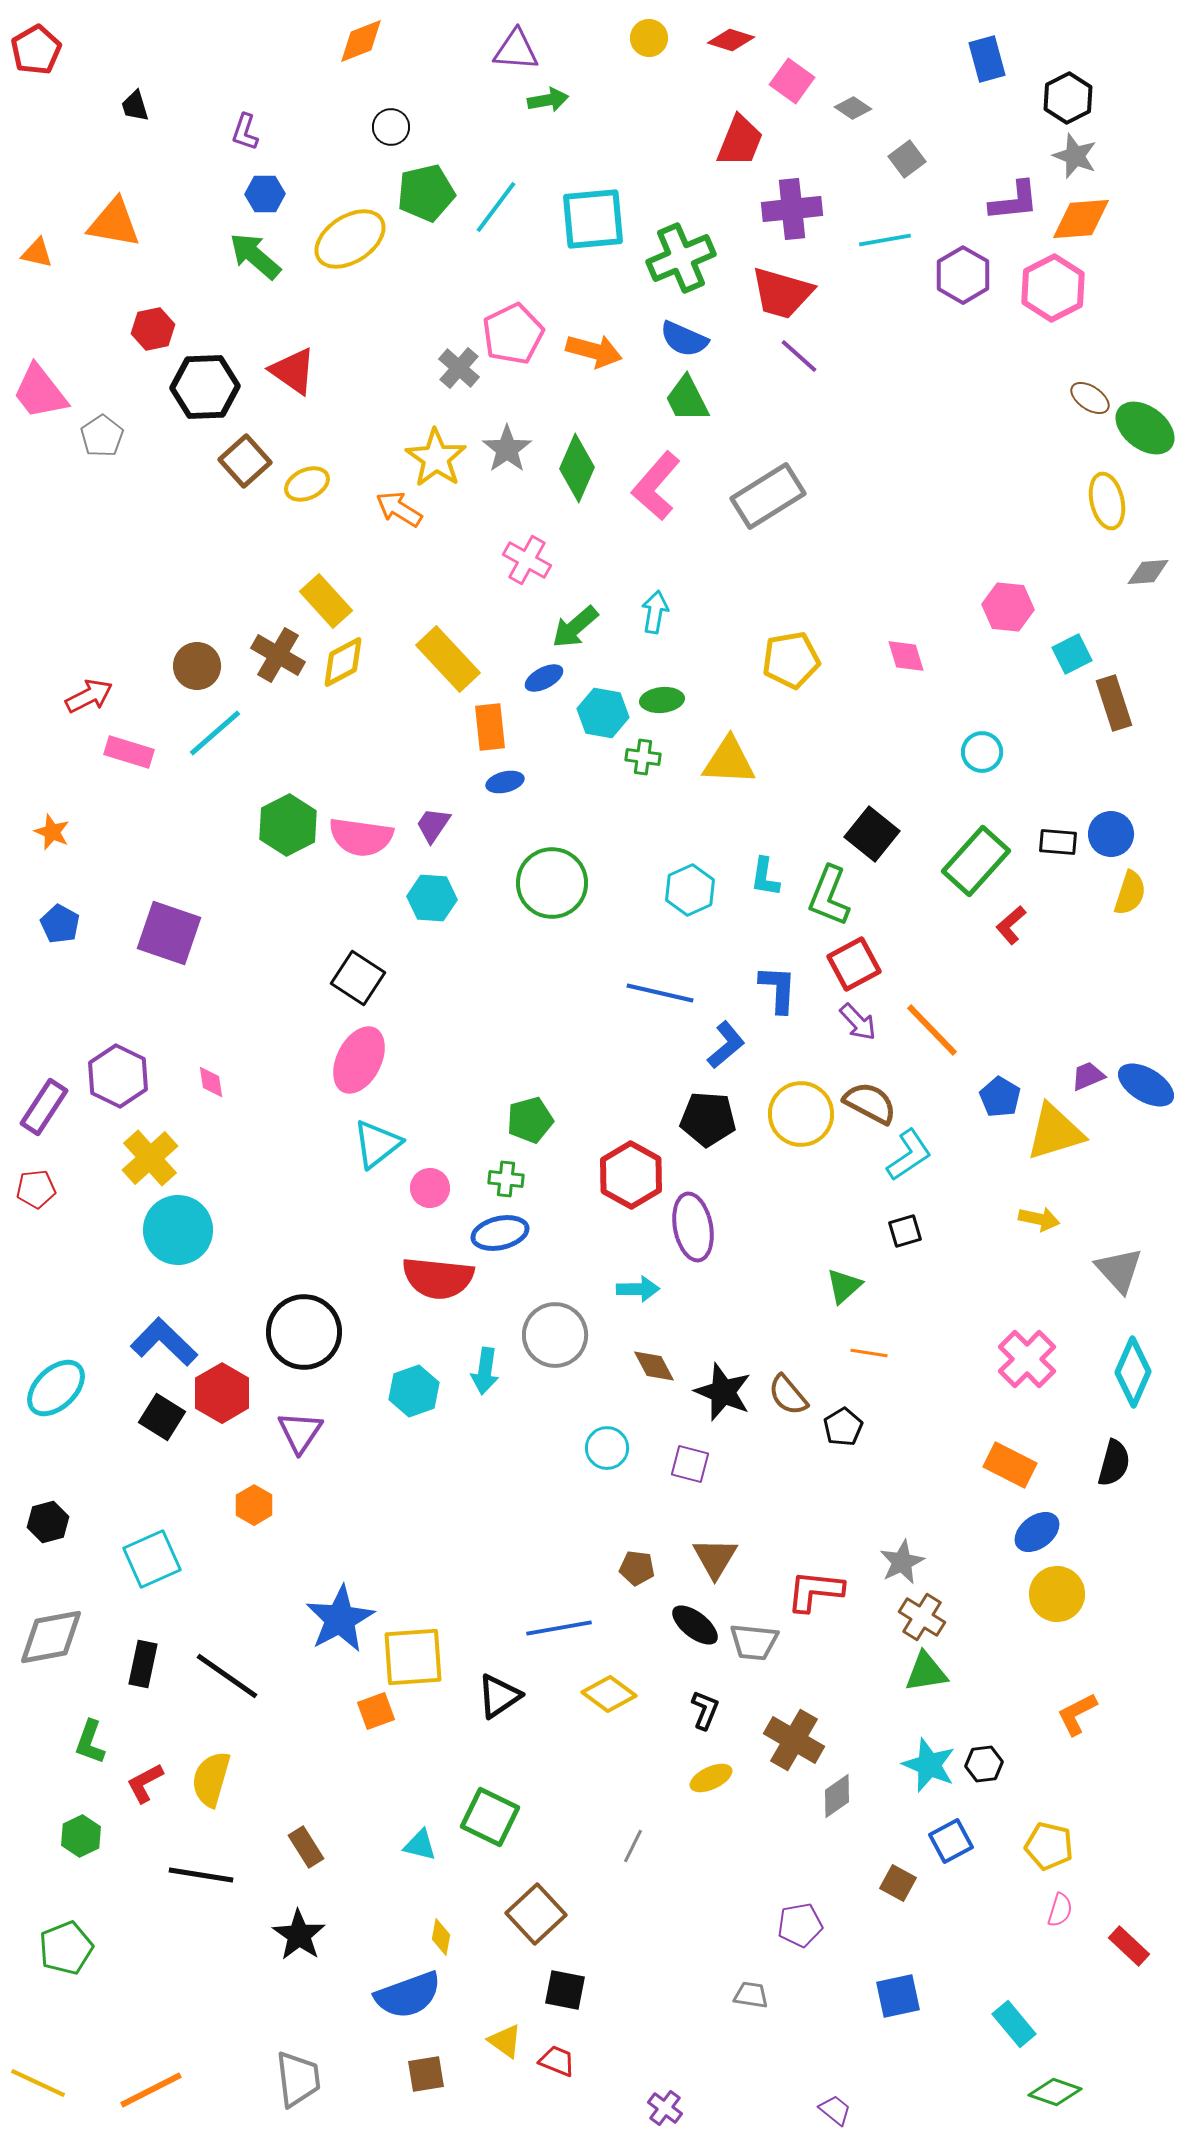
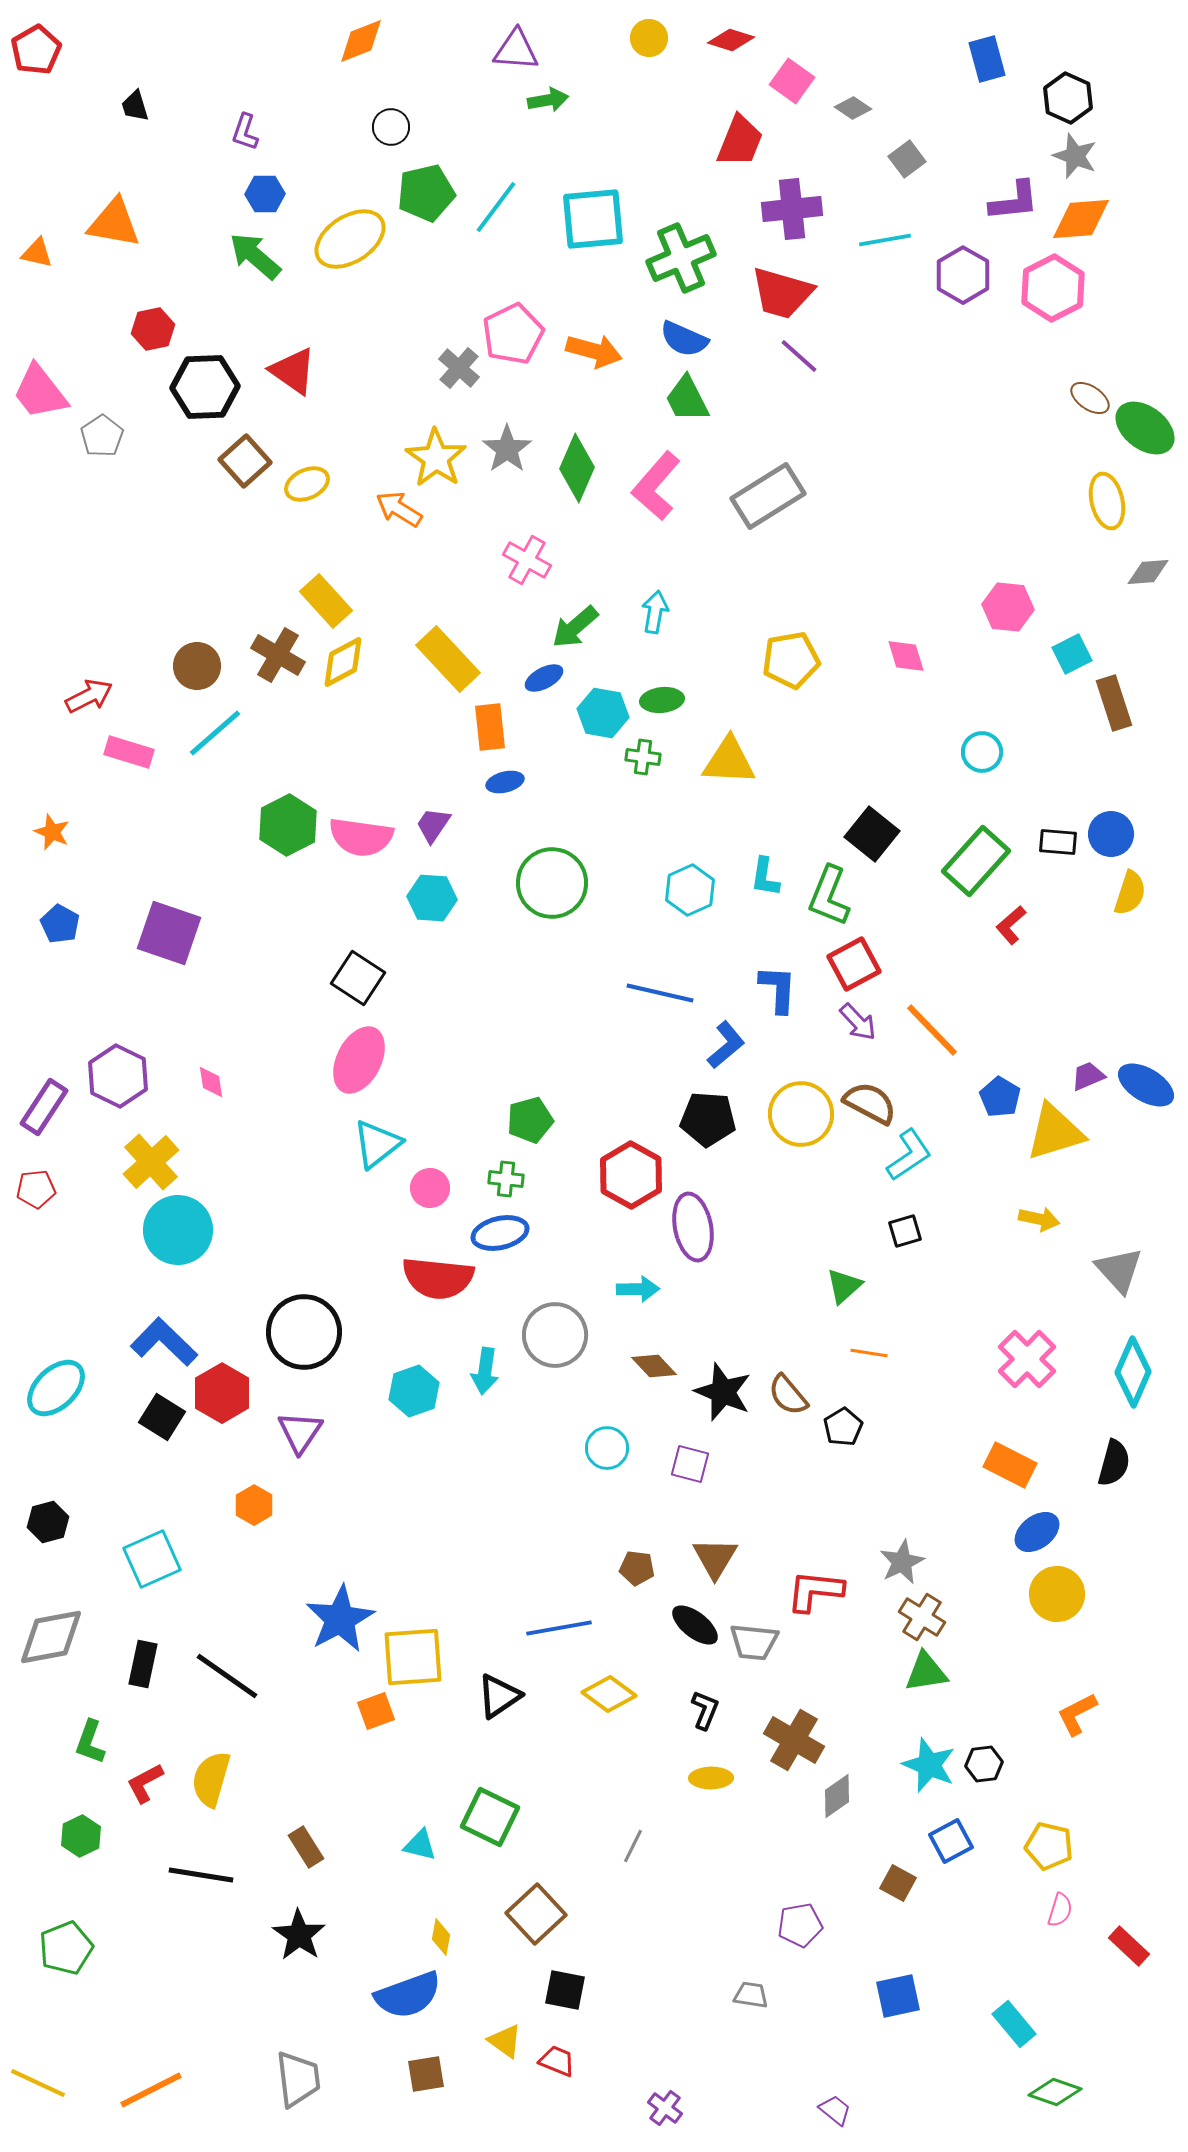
black hexagon at (1068, 98): rotated 9 degrees counterclockwise
yellow cross at (150, 1158): moved 1 px right, 4 px down
brown diamond at (654, 1366): rotated 15 degrees counterclockwise
yellow ellipse at (711, 1778): rotated 24 degrees clockwise
